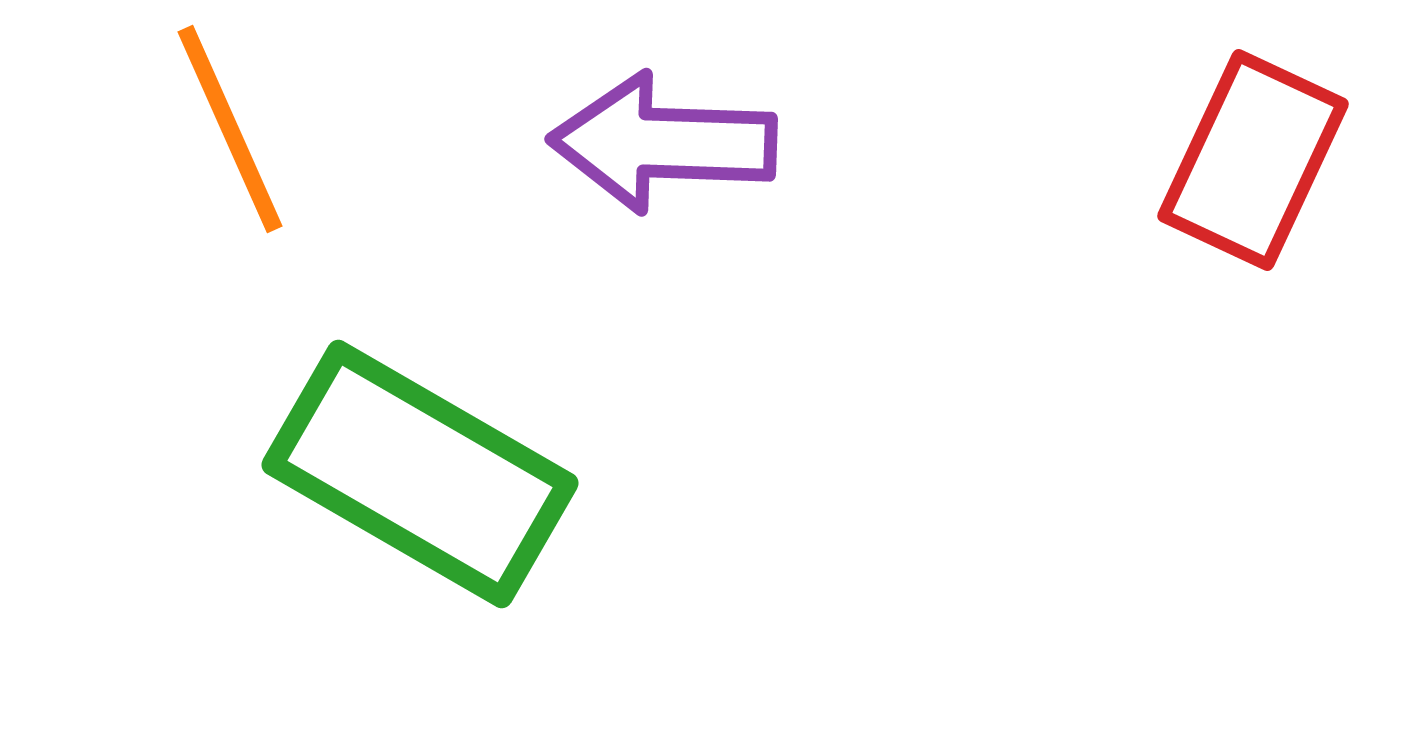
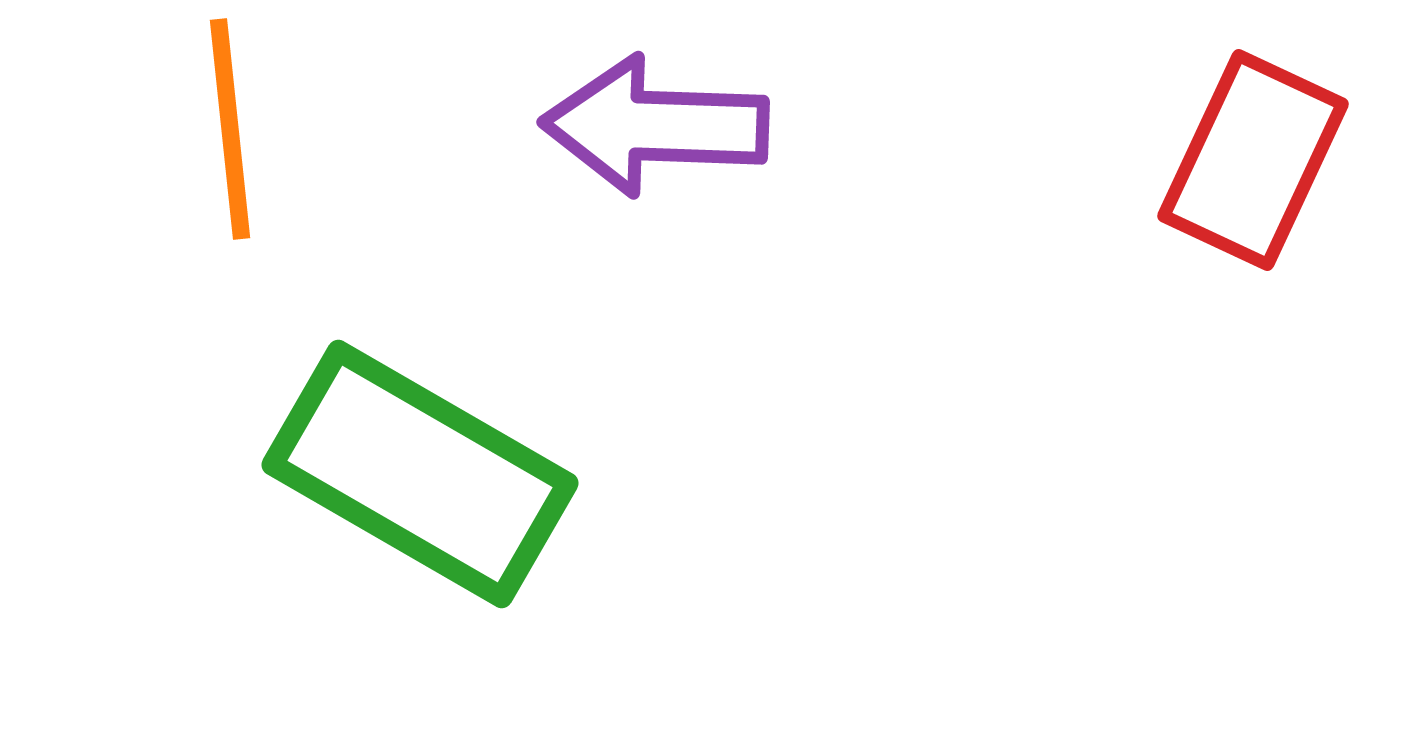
orange line: rotated 18 degrees clockwise
purple arrow: moved 8 px left, 17 px up
